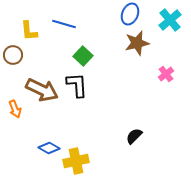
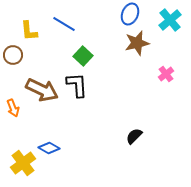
blue line: rotated 15 degrees clockwise
orange arrow: moved 2 px left, 1 px up
yellow cross: moved 53 px left, 2 px down; rotated 25 degrees counterclockwise
